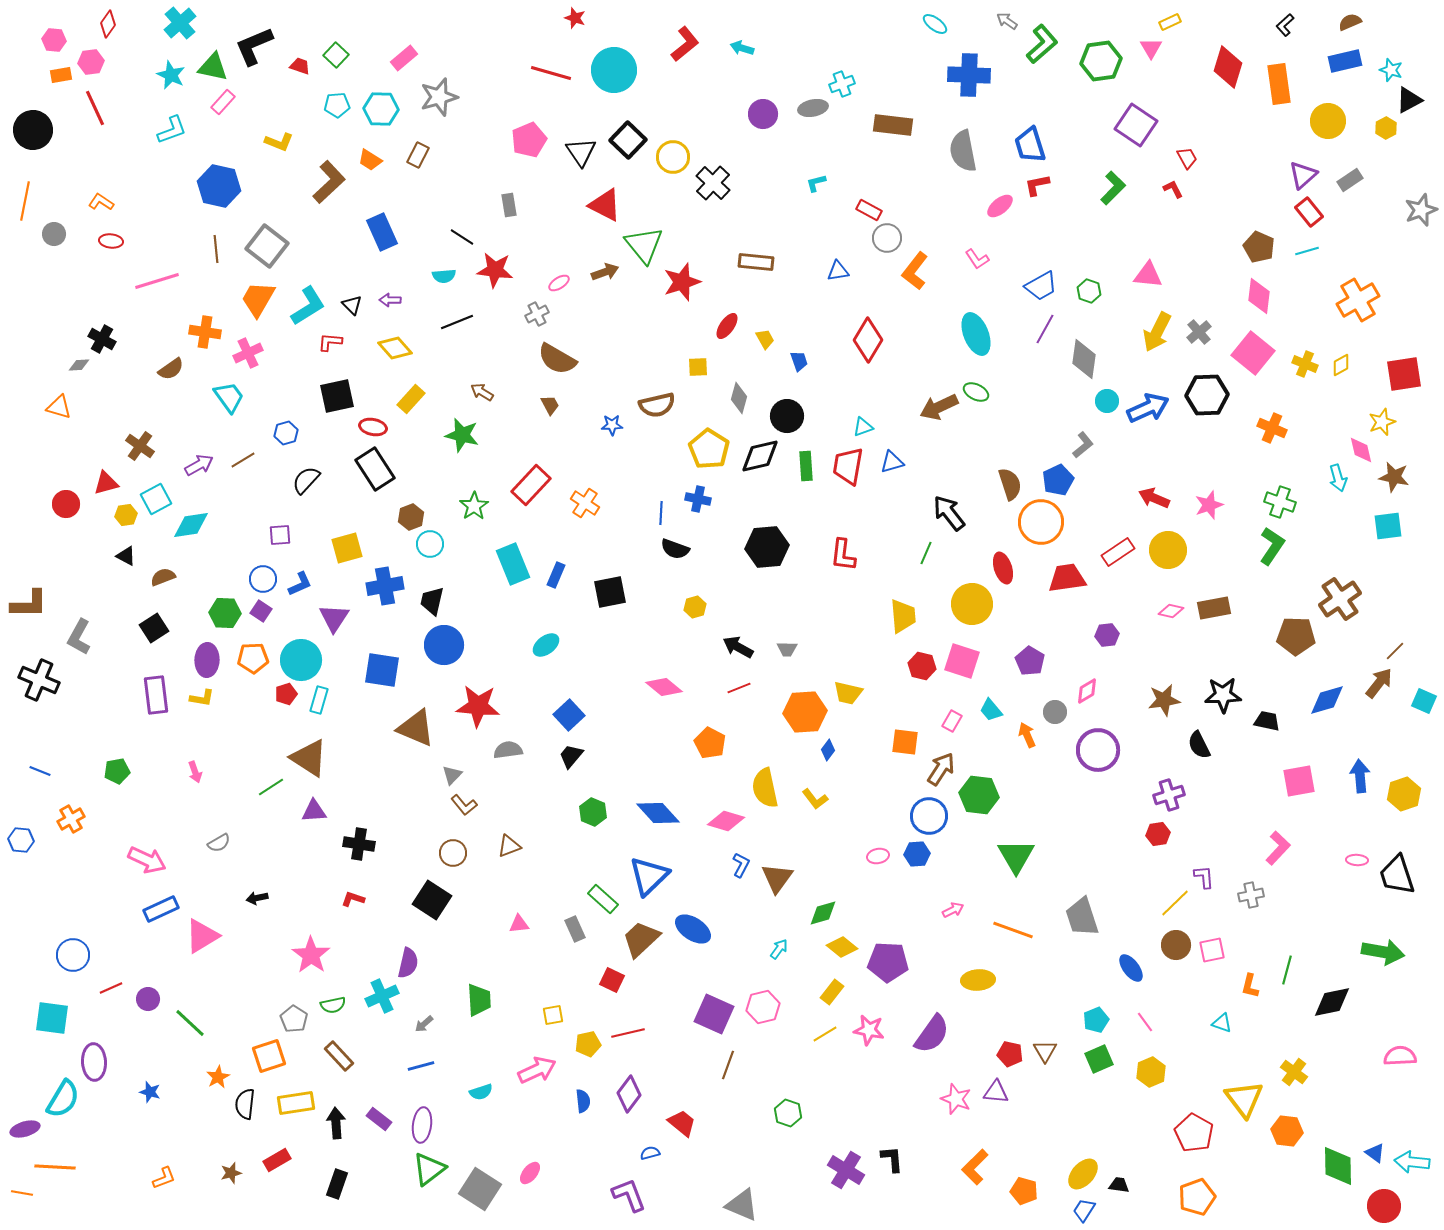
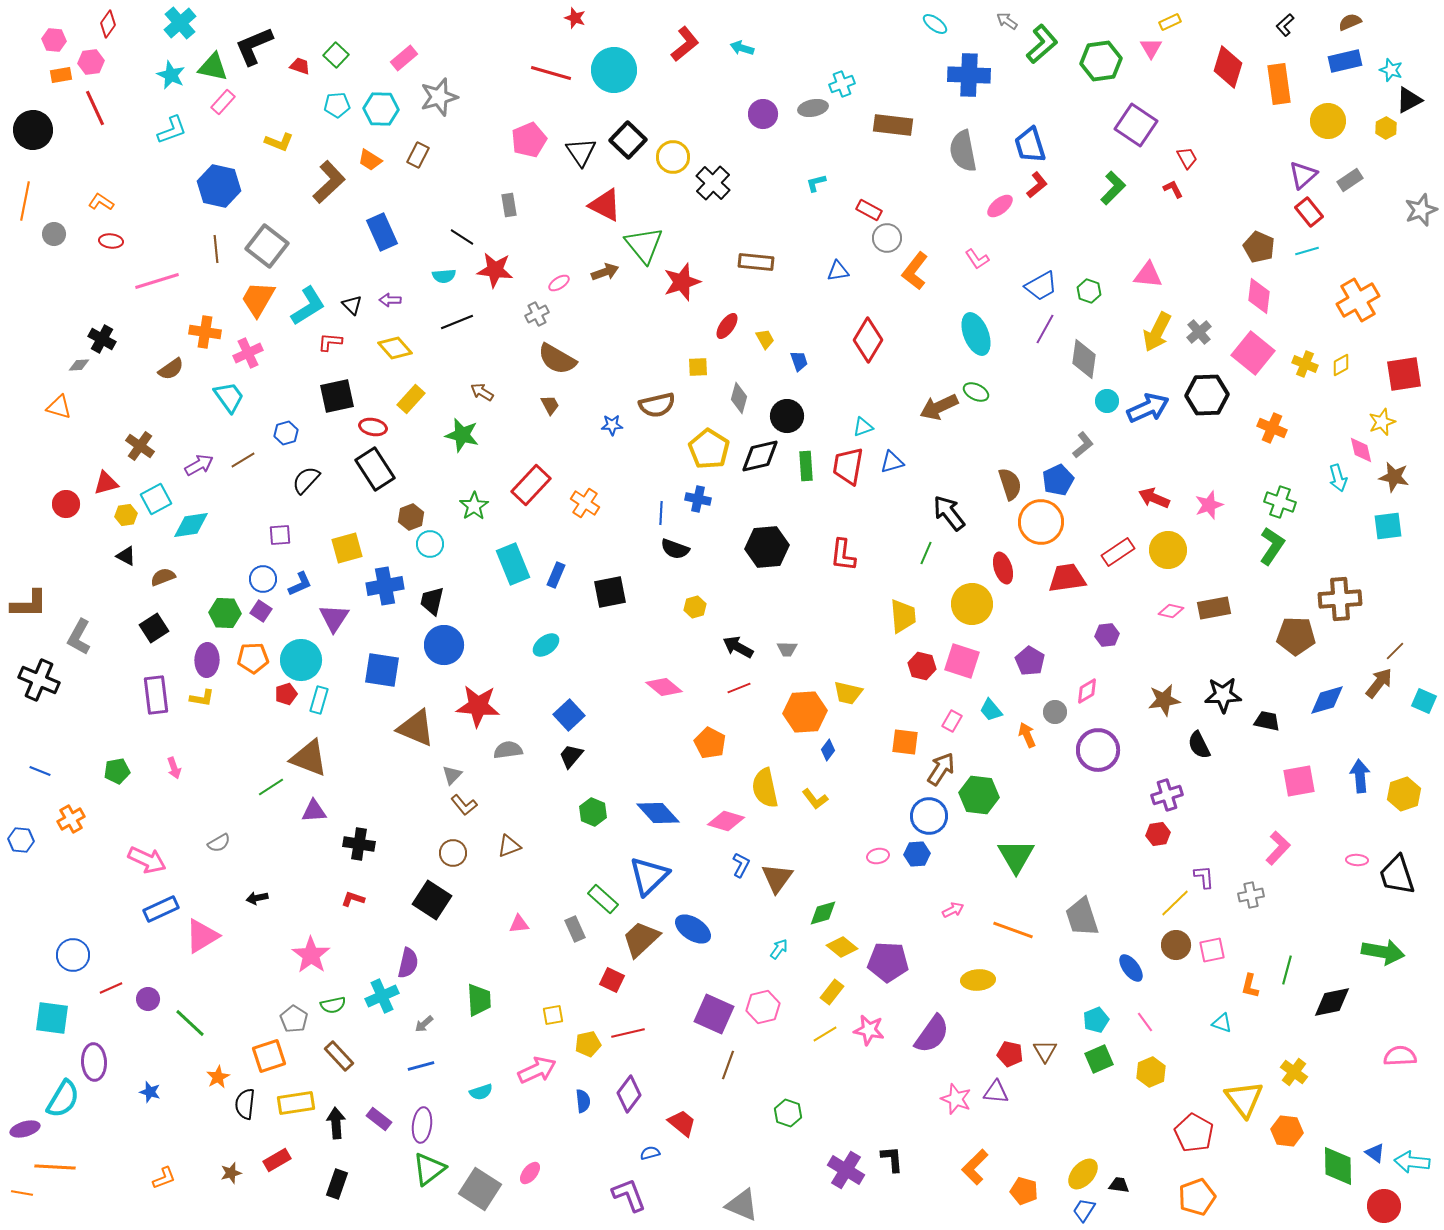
red L-shape at (1037, 185): rotated 152 degrees clockwise
brown cross at (1340, 599): rotated 30 degrees clockwise
brown triangle at (309, 758): rotated 12 degrees counterclockwise
pink arrow at (195, 772): moved 21 px left, 4 px up
purple cross at (1169, 795): moved 2 px left
